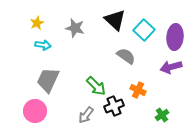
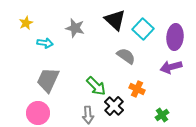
yellow star: moved 11 px left
cyan square: moved 1 px left, 1 px up
cyan arrow: moved 2 px right, 2 px up
orange cross: moved 1 px left, 1 px up
black cross: rotated 24 degrees counterclockwise
pink circle: moved 3 px right, 2 px down
gray arrow: moved 2 px right; rotated 42 degrees counterclockwise
